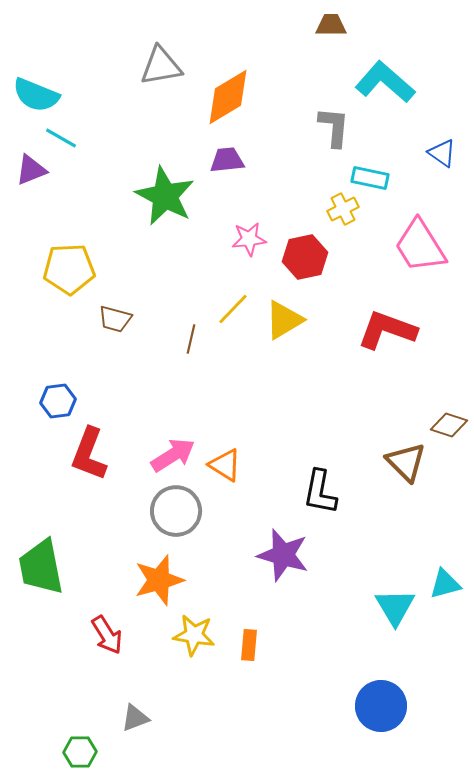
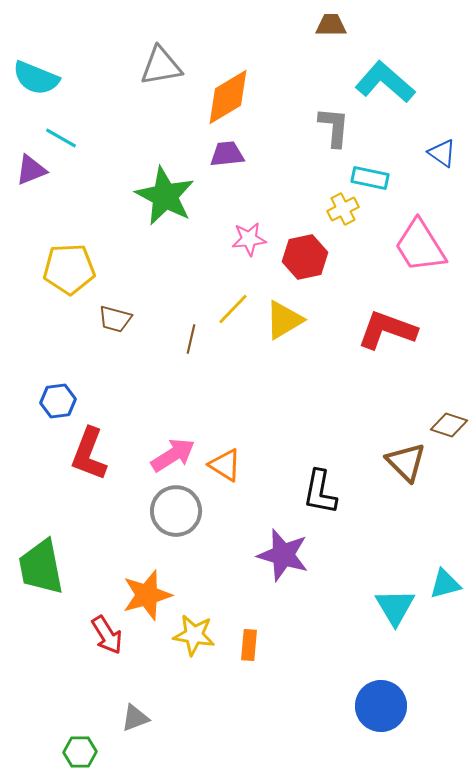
cyan semicircle at (36, 95): moved 17 px up
purple trapezoid at (227, 160): moved 6 px up
orange star at (159, 580): moved 12 px left, 15 px down
